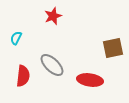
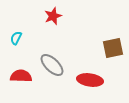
red semicircle: moved 2 px left; rotated 95 degrees counterclockwise
